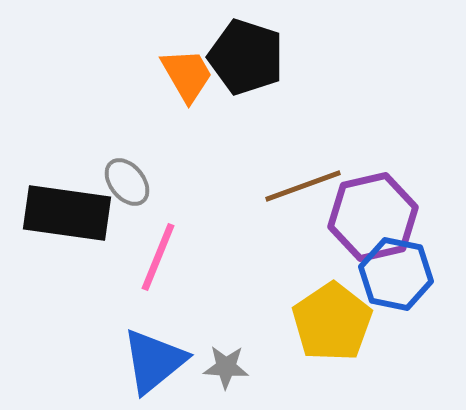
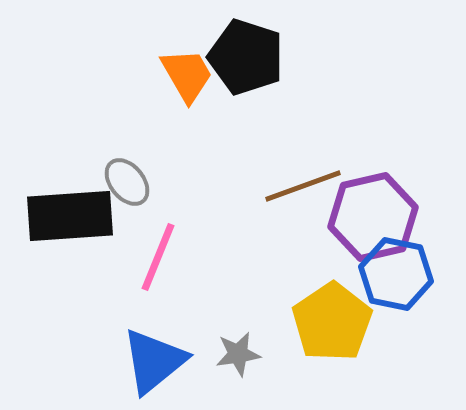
black rectangle: moved 3 px right, 3 px down; rotated 12 degrees counterclockwise
gray star: moved 12 px right, 13 px up; rotated 12 degrees counterclockwise
